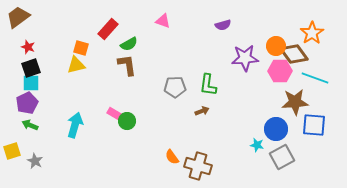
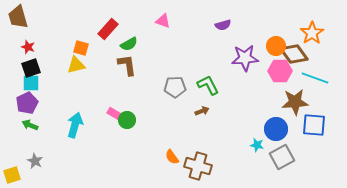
brown trapezoid: rotated 70 degrees counterclockwise
green L-shape: rotated 145 degrees clockwise
green circle: moved 1 px up
yellow square: moved 24 px down
